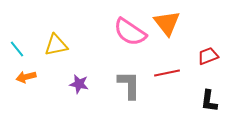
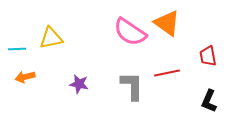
orange triangle: rotated 16 degrees counterclockwise
yellow triangle: moved 5 px left, 7 px up
cyan line: rotated 54 degrees counterclockwise
red trapezoid: rotated 80 degrees counterclockwise
orange arrow: moved 1 px left
gray L-shape: moved 3 px right, 1 px down
black L-shape: rotated 15 degrees clockwise
